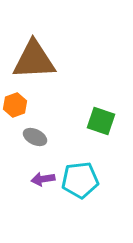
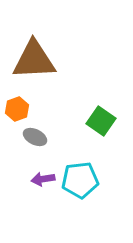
orange hexagon: moved 2 px right, 4 px down
green square: rotated 16 degrees clockwise
